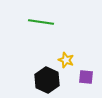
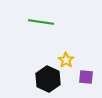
yellow star: rotated 14 degrees clockwise
black hexagon: moved 1 px right, 1 px up
